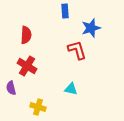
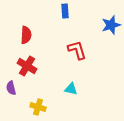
blue star: moved 20 px right, 3 px up
